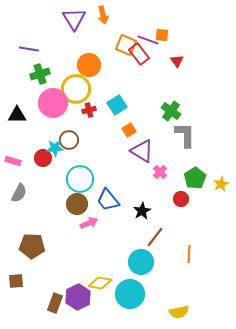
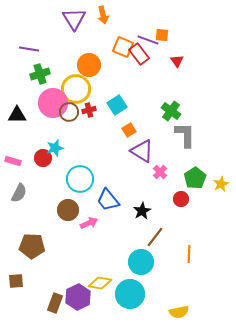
orange square at (126, 45): moved 3 px left, 2 px down
brown circle at (69, 140): moved 28 px up
cyan star at (55, 148): rotated 12 degrees counterclockwise
brown circle at (77, 204): moved 9 px left, 6 px down
